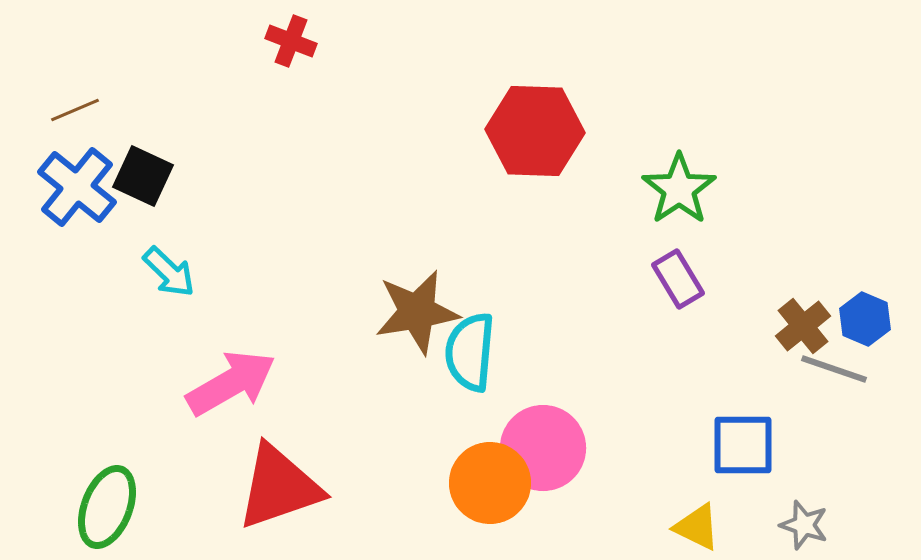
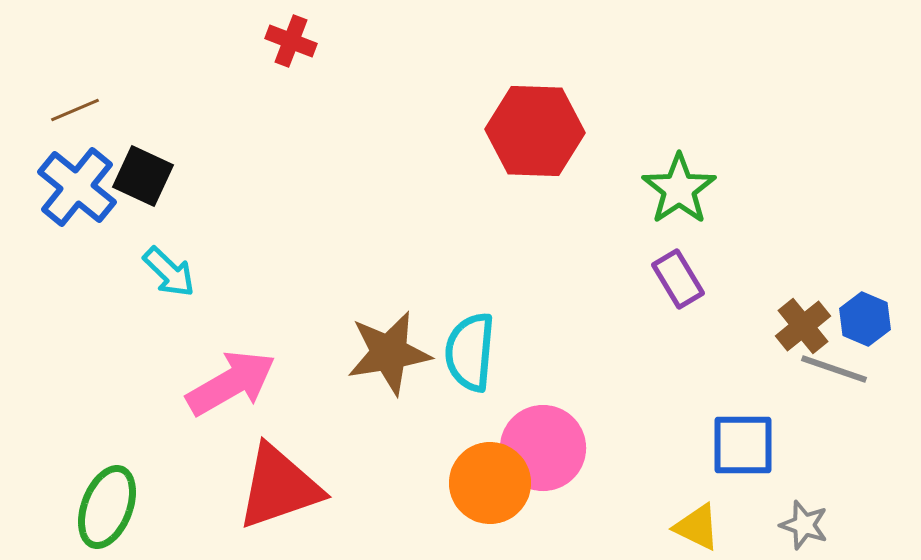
brown star: moved 28 px left, 41 px down
